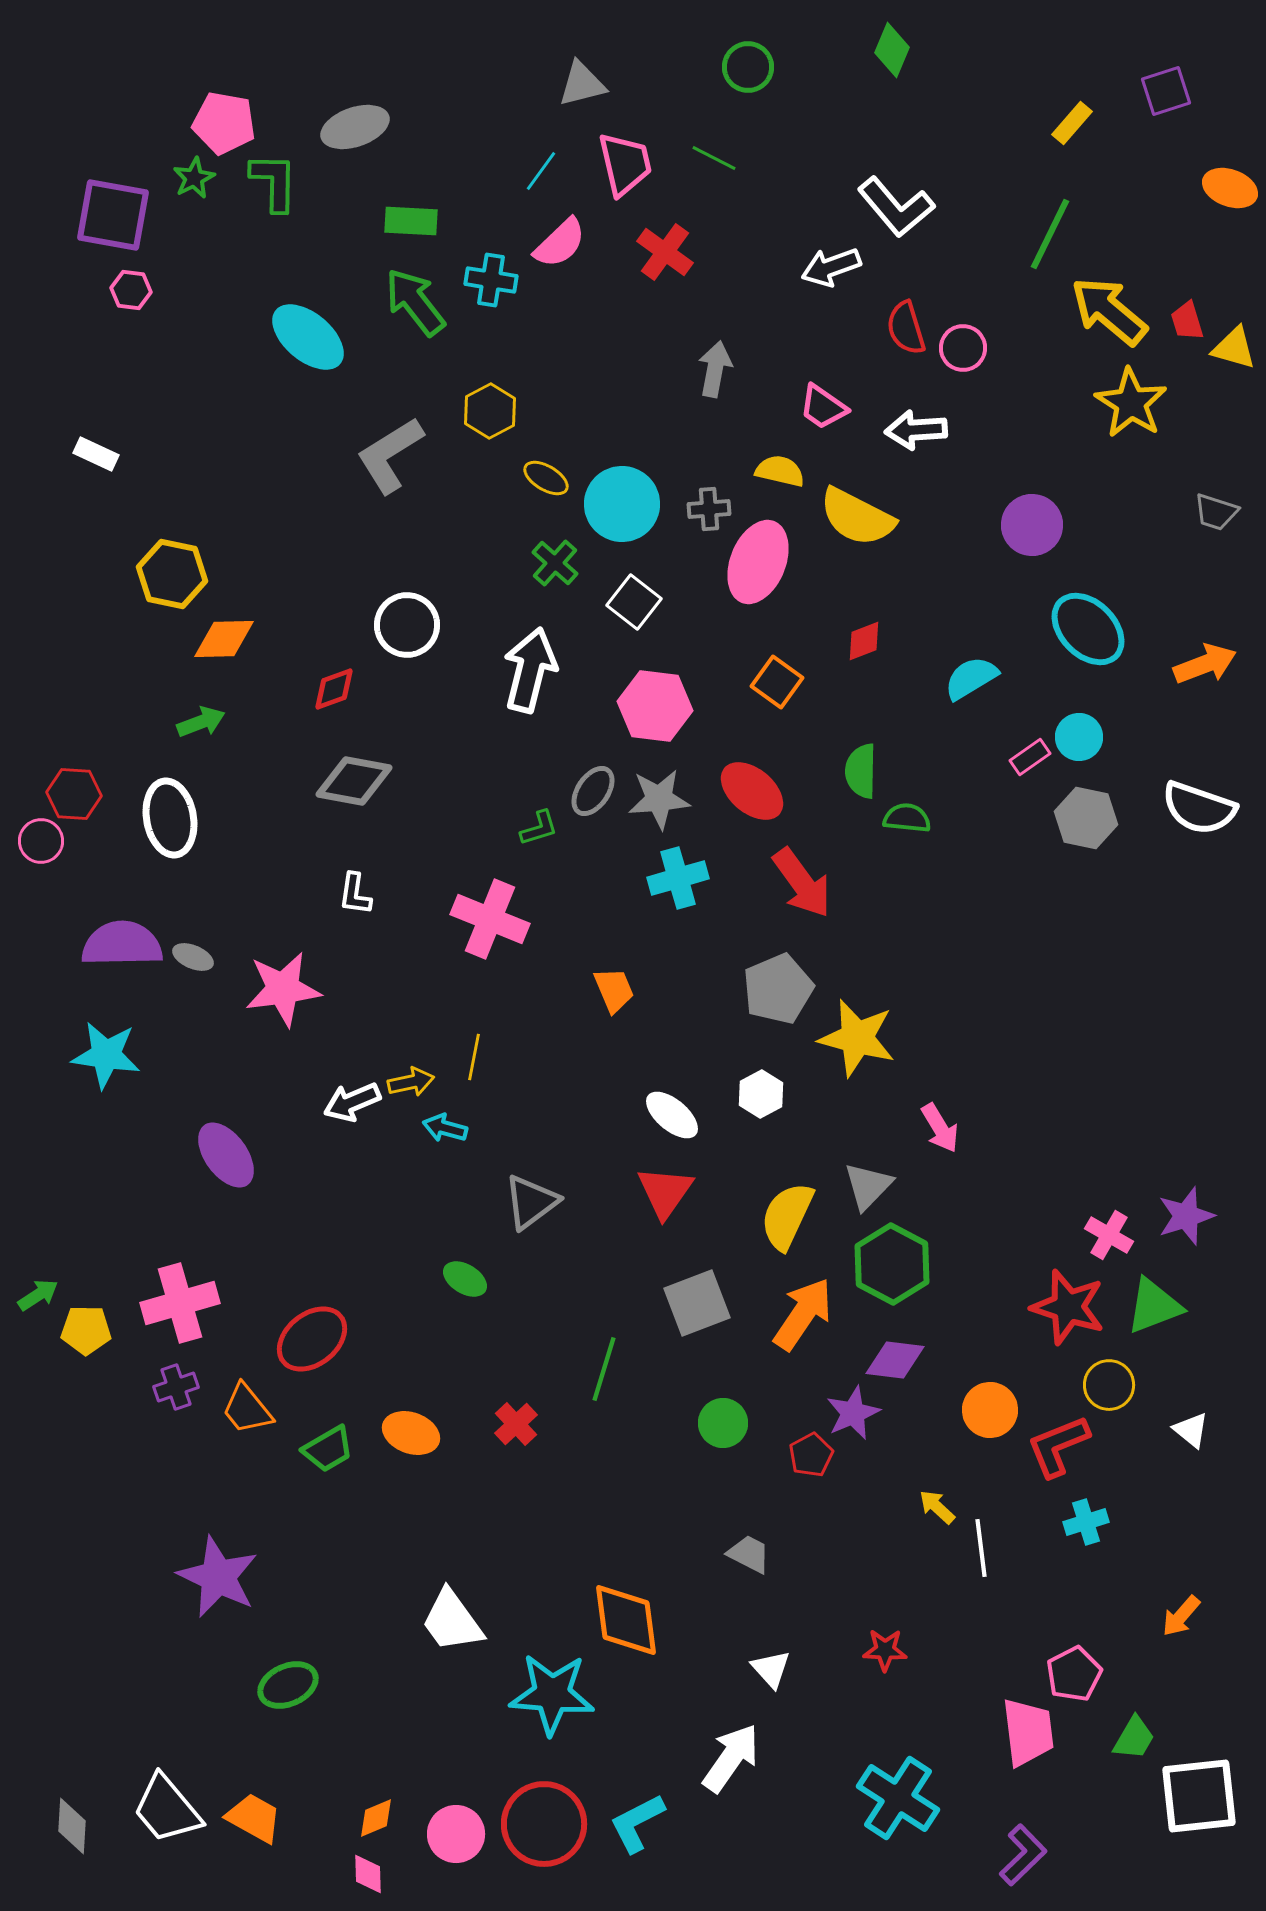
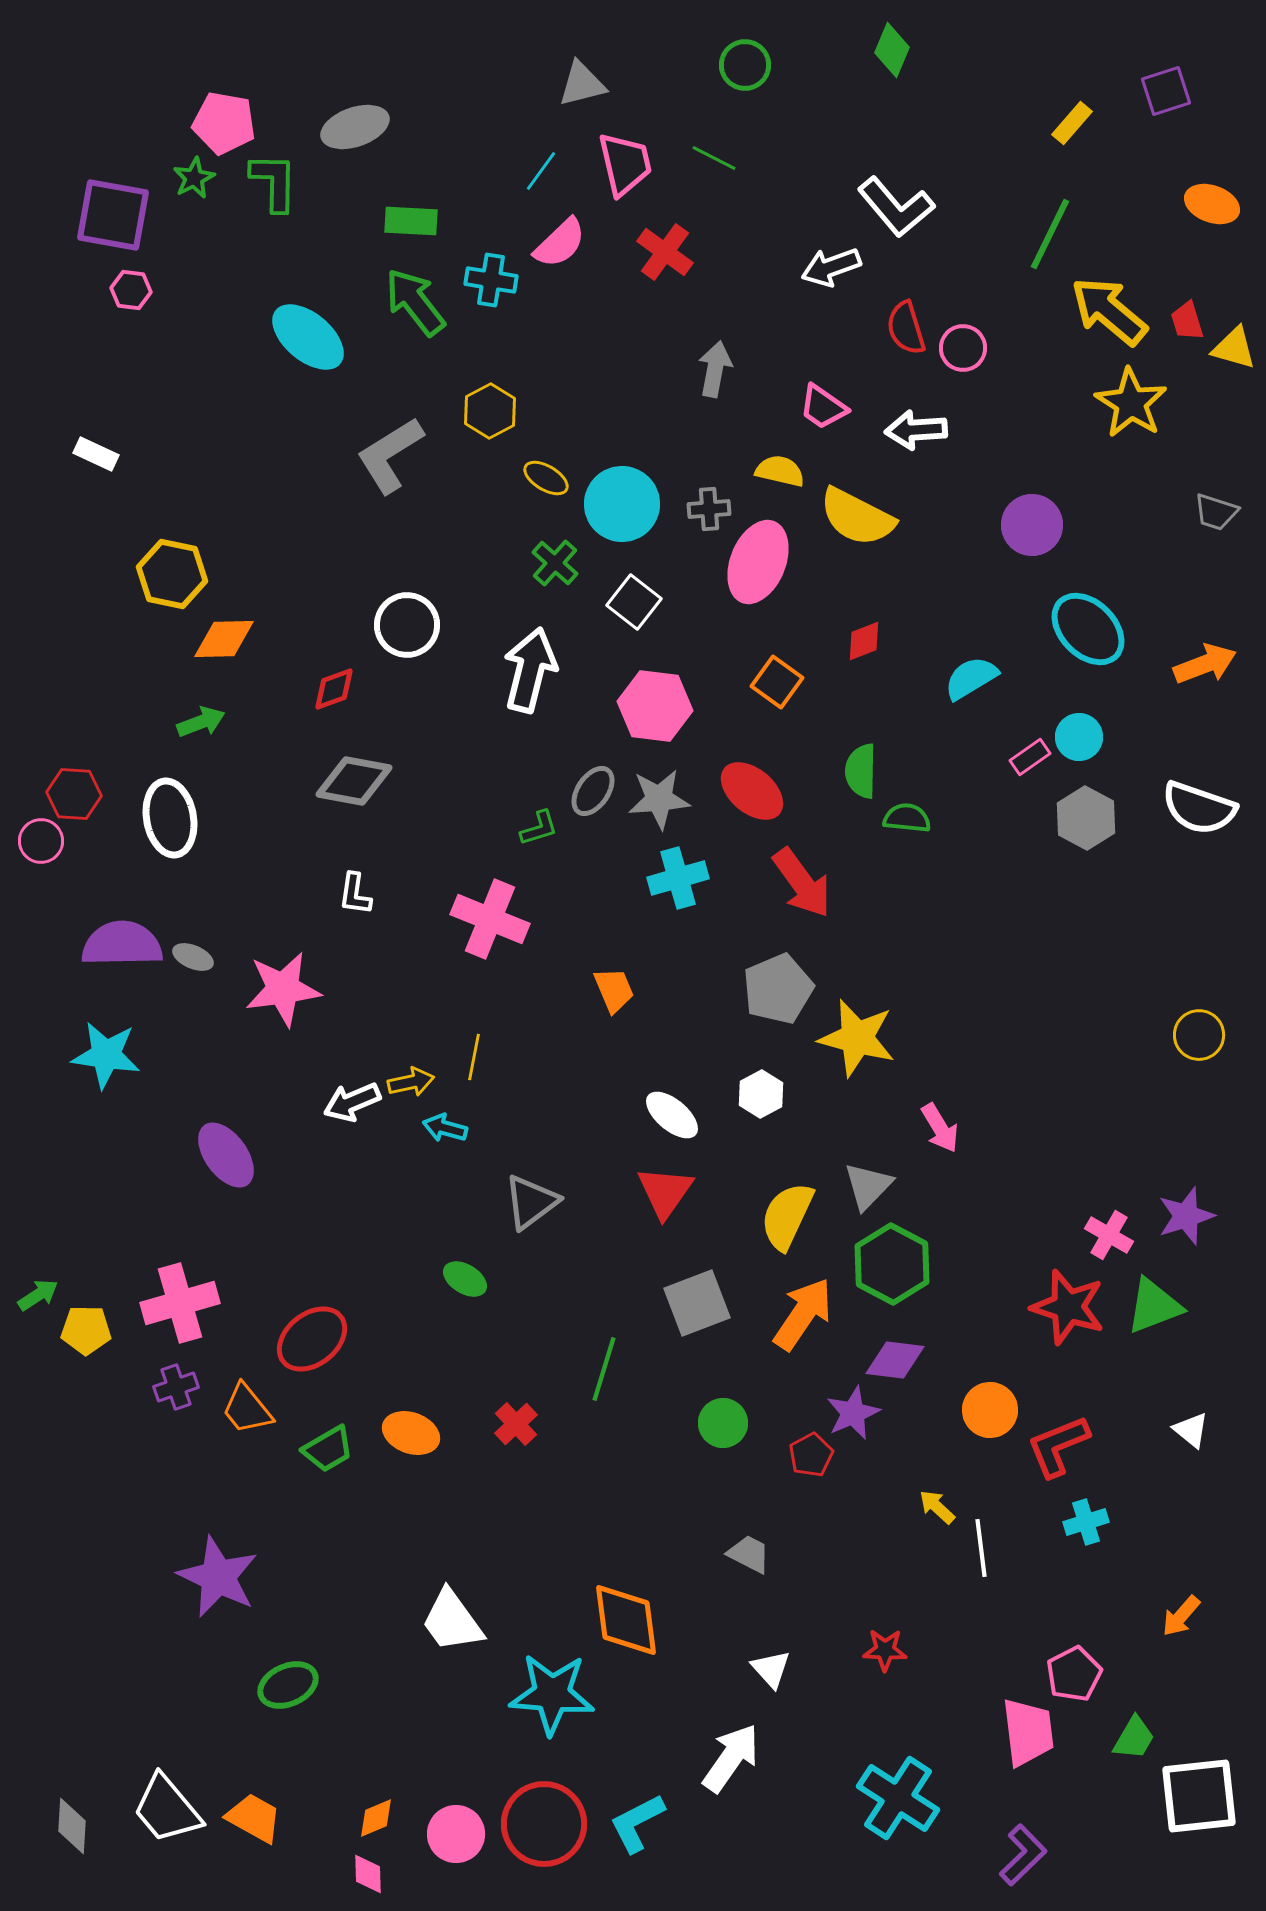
green circle at (748, 67): moved 3 px left, 2 px up
orange ellipse at (1230, 188): moved 18 px left, 16 px down
gray hexagon at (1086, 818): rotated 16 degrees clockwise
yellow circle at (1109, 1385): moved 90 px right, 350 px up
